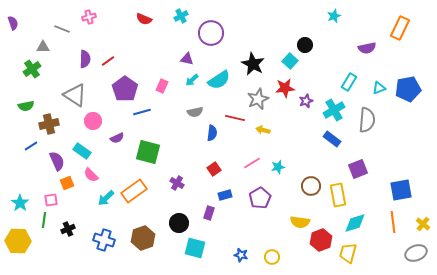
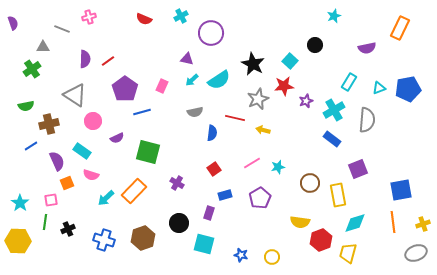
black circle at (305, 45): moved 10 px right
red star at (285, 88): moved 1 px left, 2 px up
pink semicircle at (91, 175): rotated 28 degrees counterclockwise
brown circle at (311, 186): moved 1 px left, 3 px up
orange rectangle at (134, 191): rotated 10 degrees counterclockwise
green line at (44, 220): moved 1 px right, 2 px down
yellow cross at (423, 224): rotated 32 degrees clockwise
cyan square at (195, 248): moved 9 px right, 4 px up
